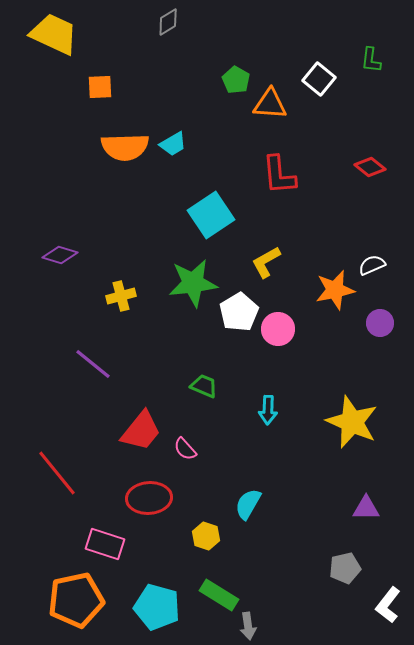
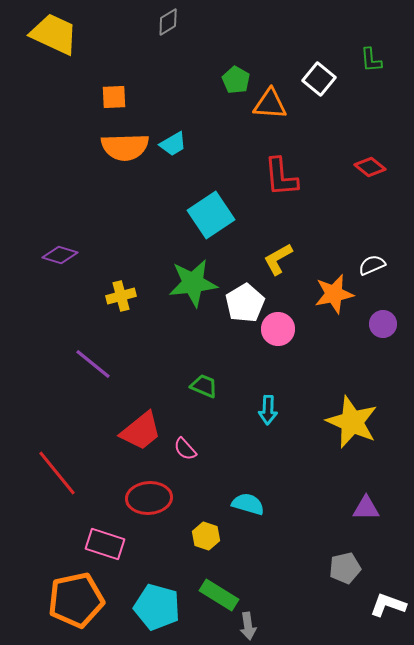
green L-shape: rotated 12 degrees counterclockwise
orange square: moved 14 px right, 10 px down
red L-shape: moved 2 px right, 2 px down
yellow L-shape: moved 12 px right, 3 px up
orange star: moved 1 px left, 4 px down
white pentagon: moved 6 px right, 9 px up
purple circle: moved 3 px right, 1 px down
red trapezoid: rotated 12 degrees clockwise
cyan semicircle: rotated 76 degrees clockwise
white L-shape: rotated 72 degrees clockwise
